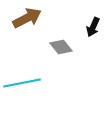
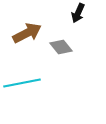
brown arrow: moved 15 px down
black arrow: moved 15 px left, 14 px up
